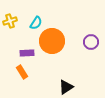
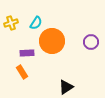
yellow cross: moved 1 px right, 2 px down
